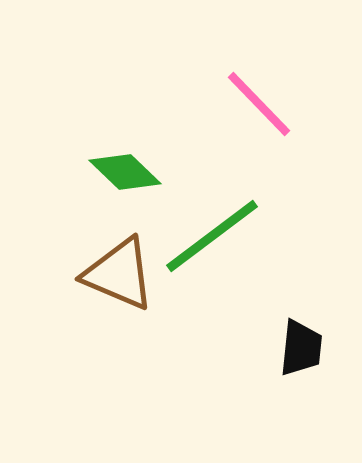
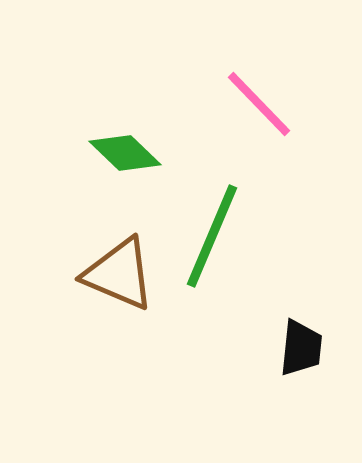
green diamond: moved 19 px up
green line: rotated 30 degrees counterclockwise
